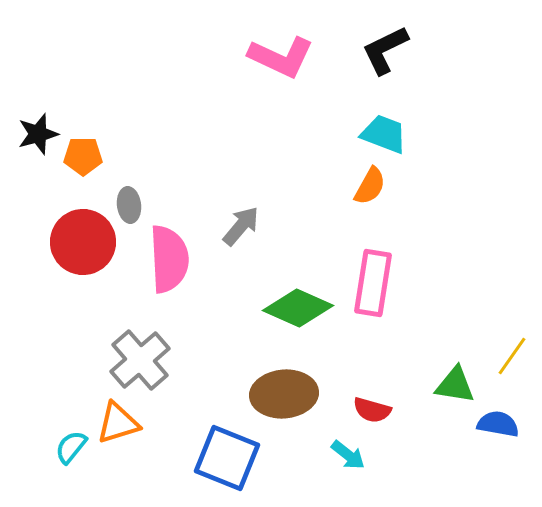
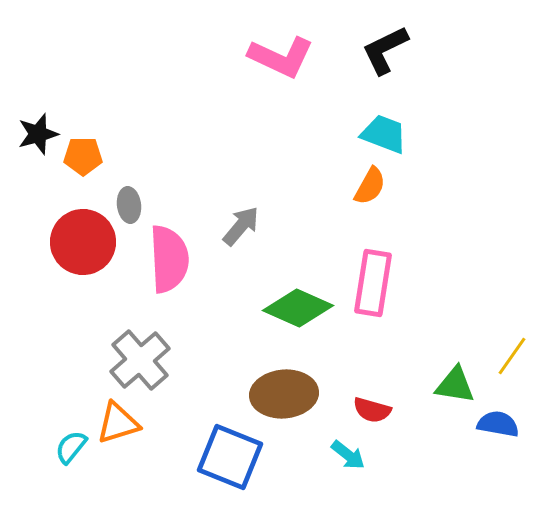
blue square: moved 3 px right, 1 px up
